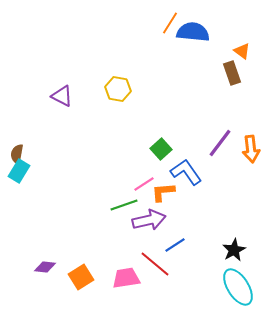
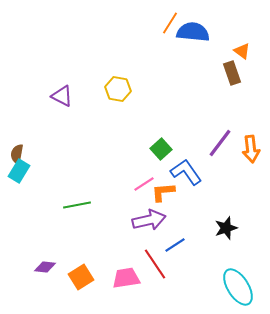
green line: moved 47 px left; rotated 8 degrees clockwise
black star: moved 8 px left, 22 px up; rotated 10 degrees clockwise
red line: rotated 16 degrees clockwise
